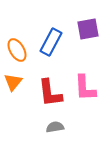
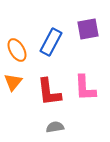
red L-shape: moved 1 px left, 1 px up
